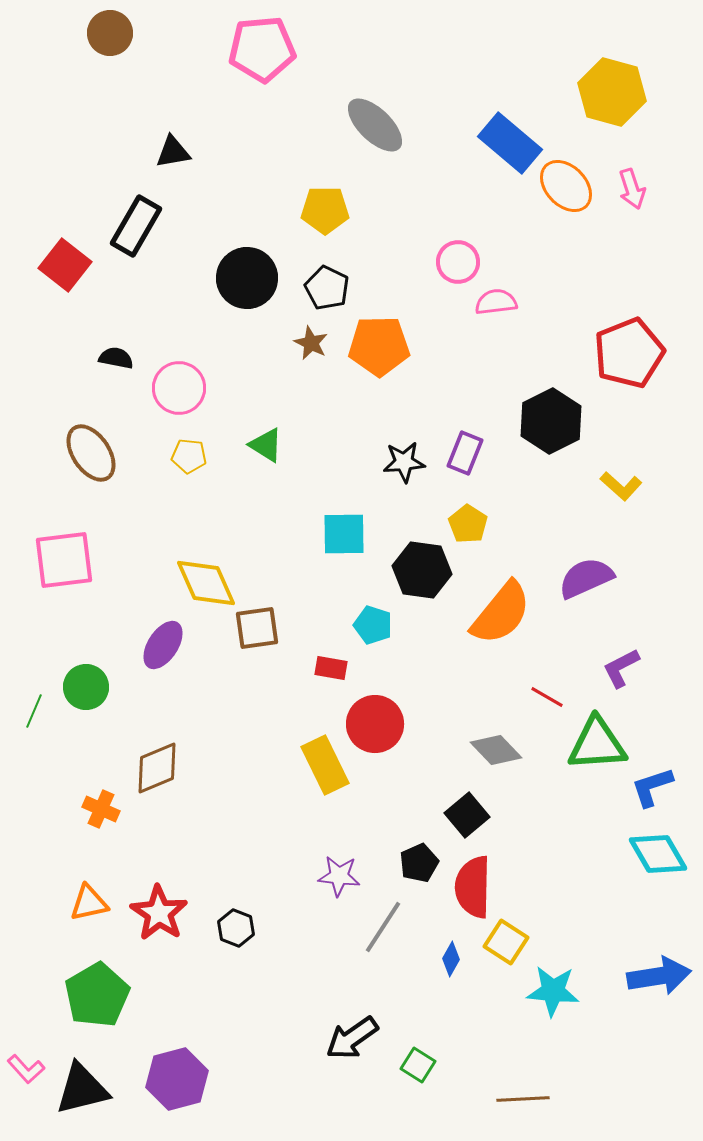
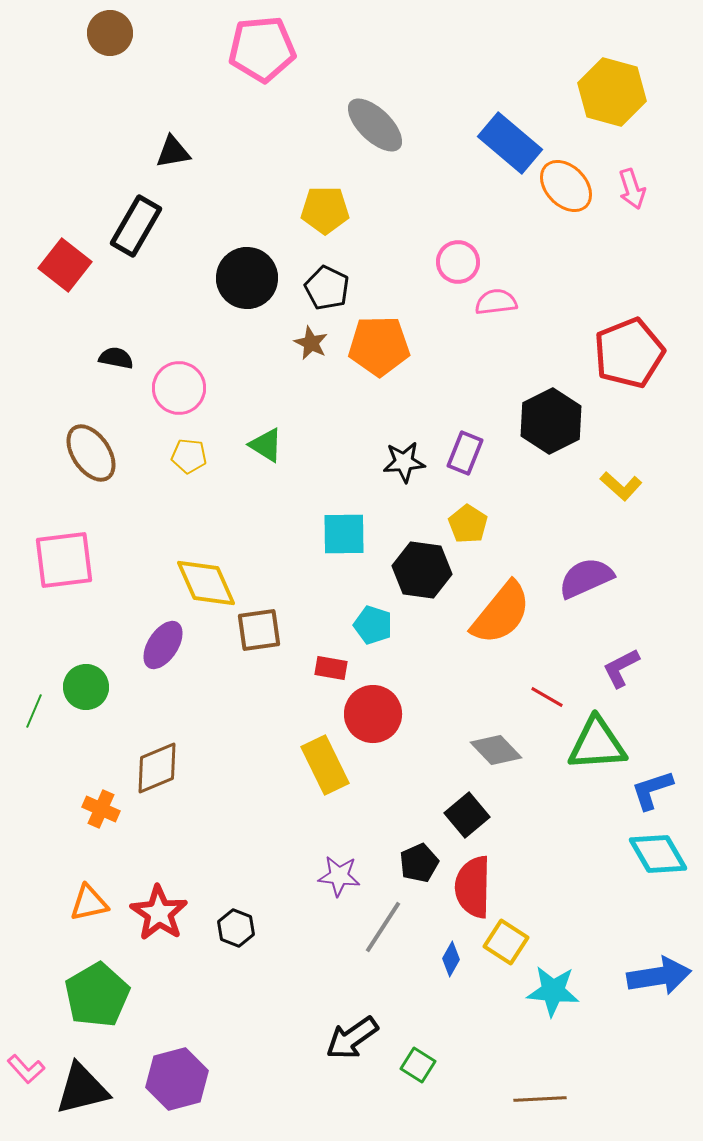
brown square at (257, 628): moved 2 px right, 2 px down
red circle at (375, 724): moved 2 px left, 10 px up
blue L-shape at (652, 787): moved 3 px down
brown line at (523, 1099): moved 17 px right
